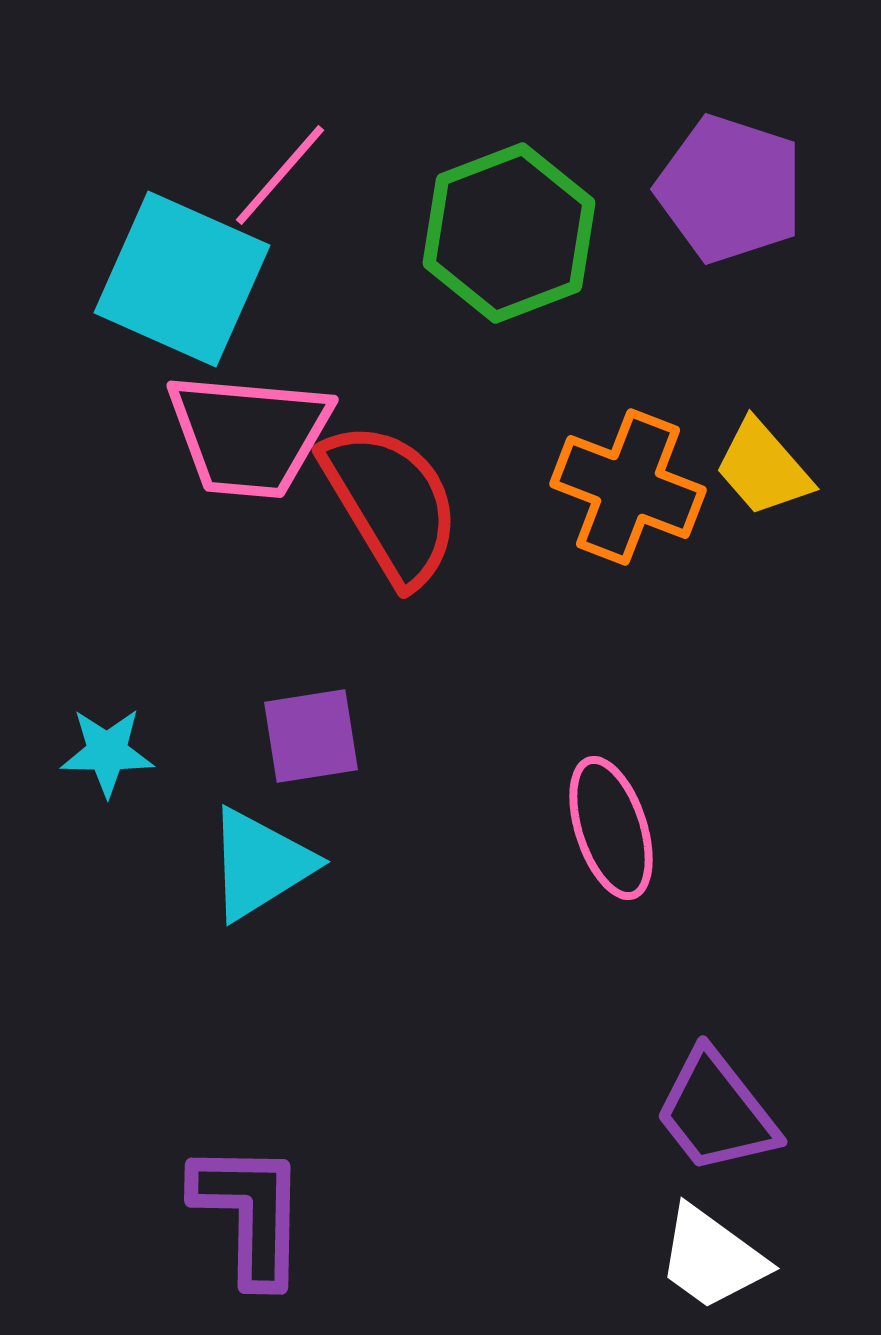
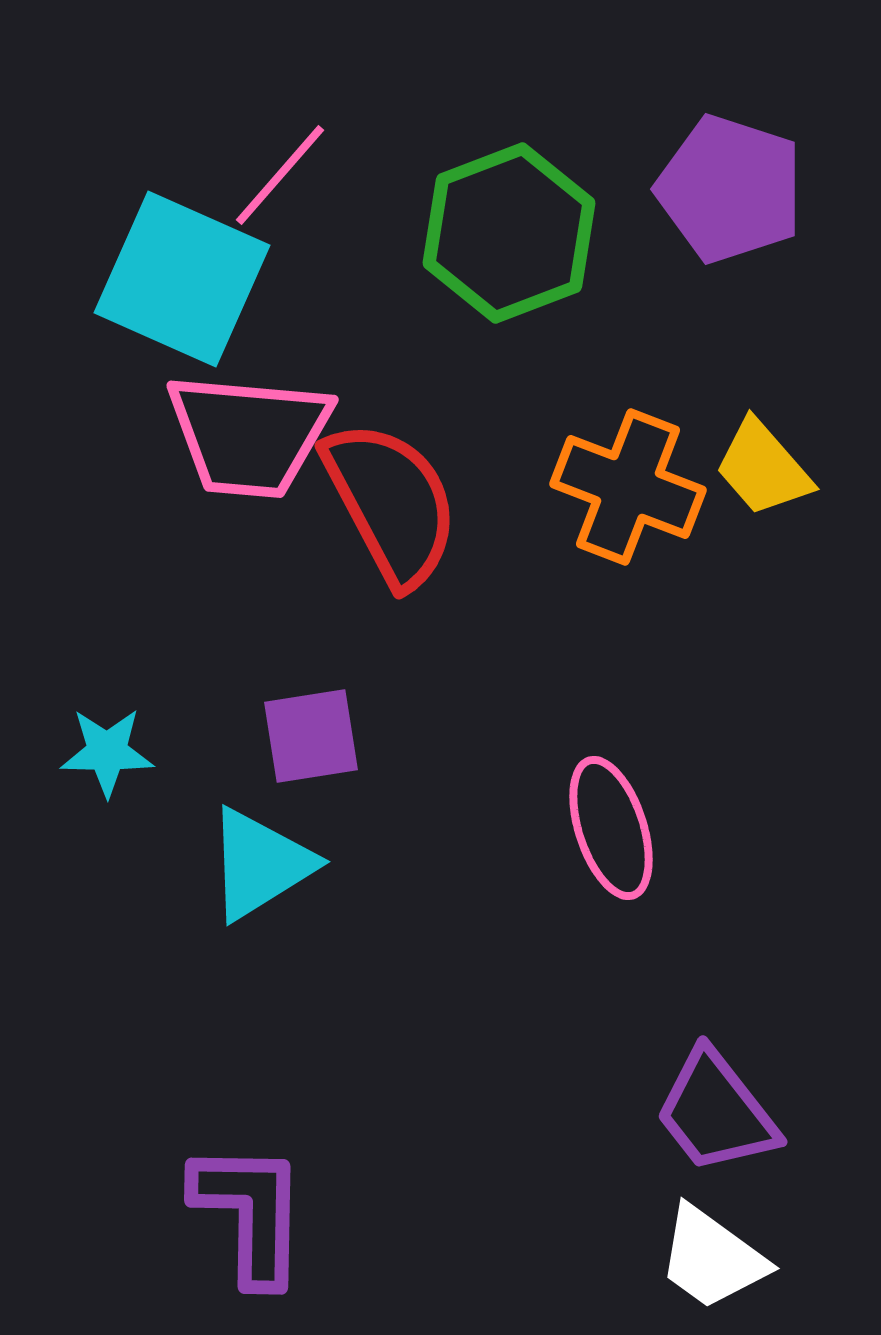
red semicircle: rotated 3 degrees clockwise
